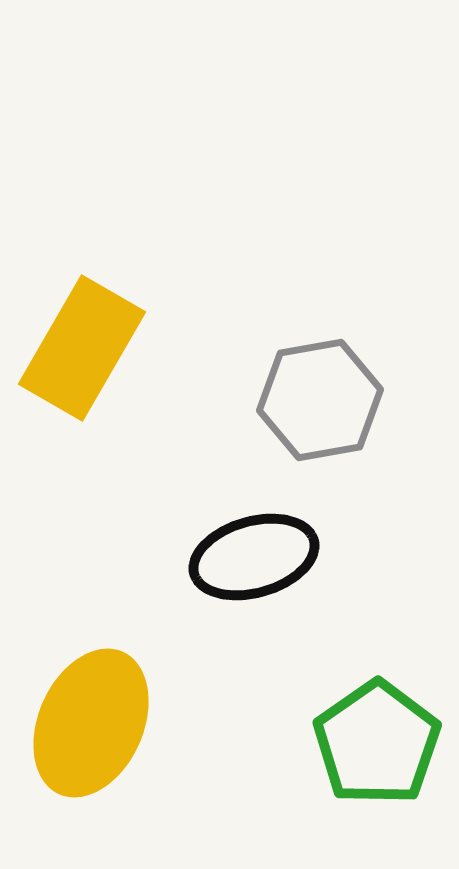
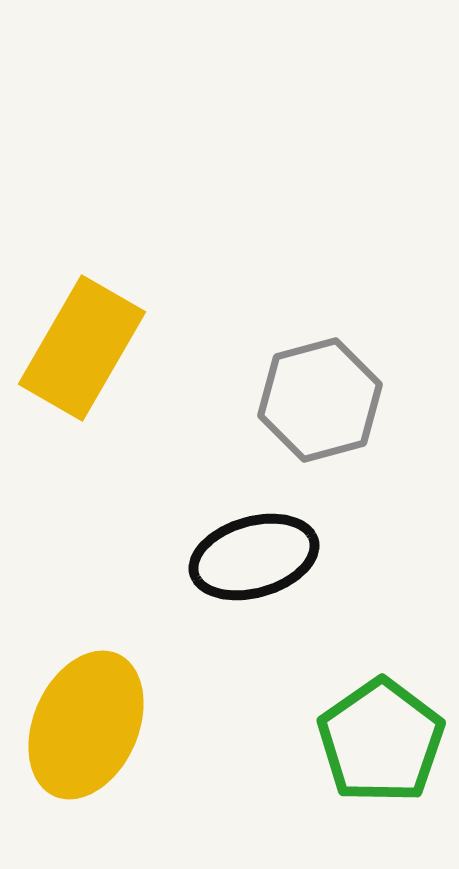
gray hexagon: rotated 5 degrees counterclockwise
yellow ellipse: moved 5 px left, 2 px down
green pentagon: moved 4 px right, 2 px up
